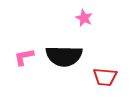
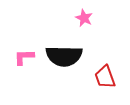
pink L-shape: rotated 10 degrees clockwise
red trapezoid: rotated 65 degrees clockwise
